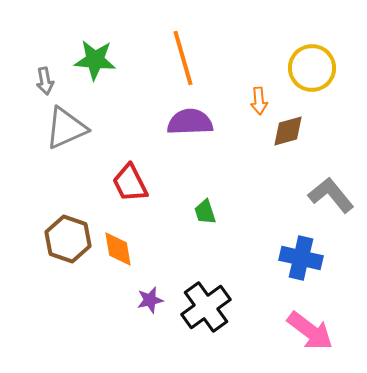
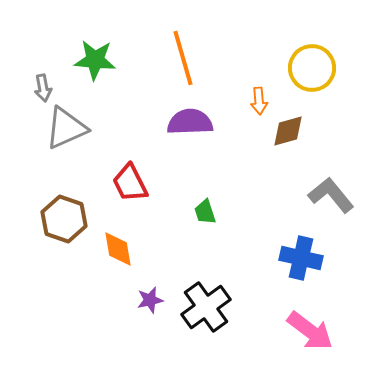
gray arrow: moved 2 px left, 7 px down
brown hexagon: moved 4 px left, 20 px up
